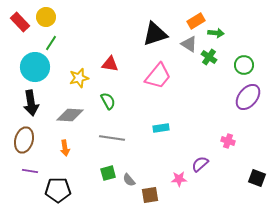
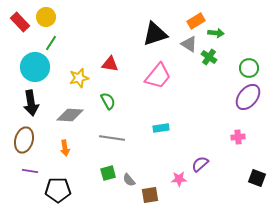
green circle: moved 5 px right, 3 px down
pink cross: moved 10 px right, 4 px up; rotated 24 degrees counterclockwise
